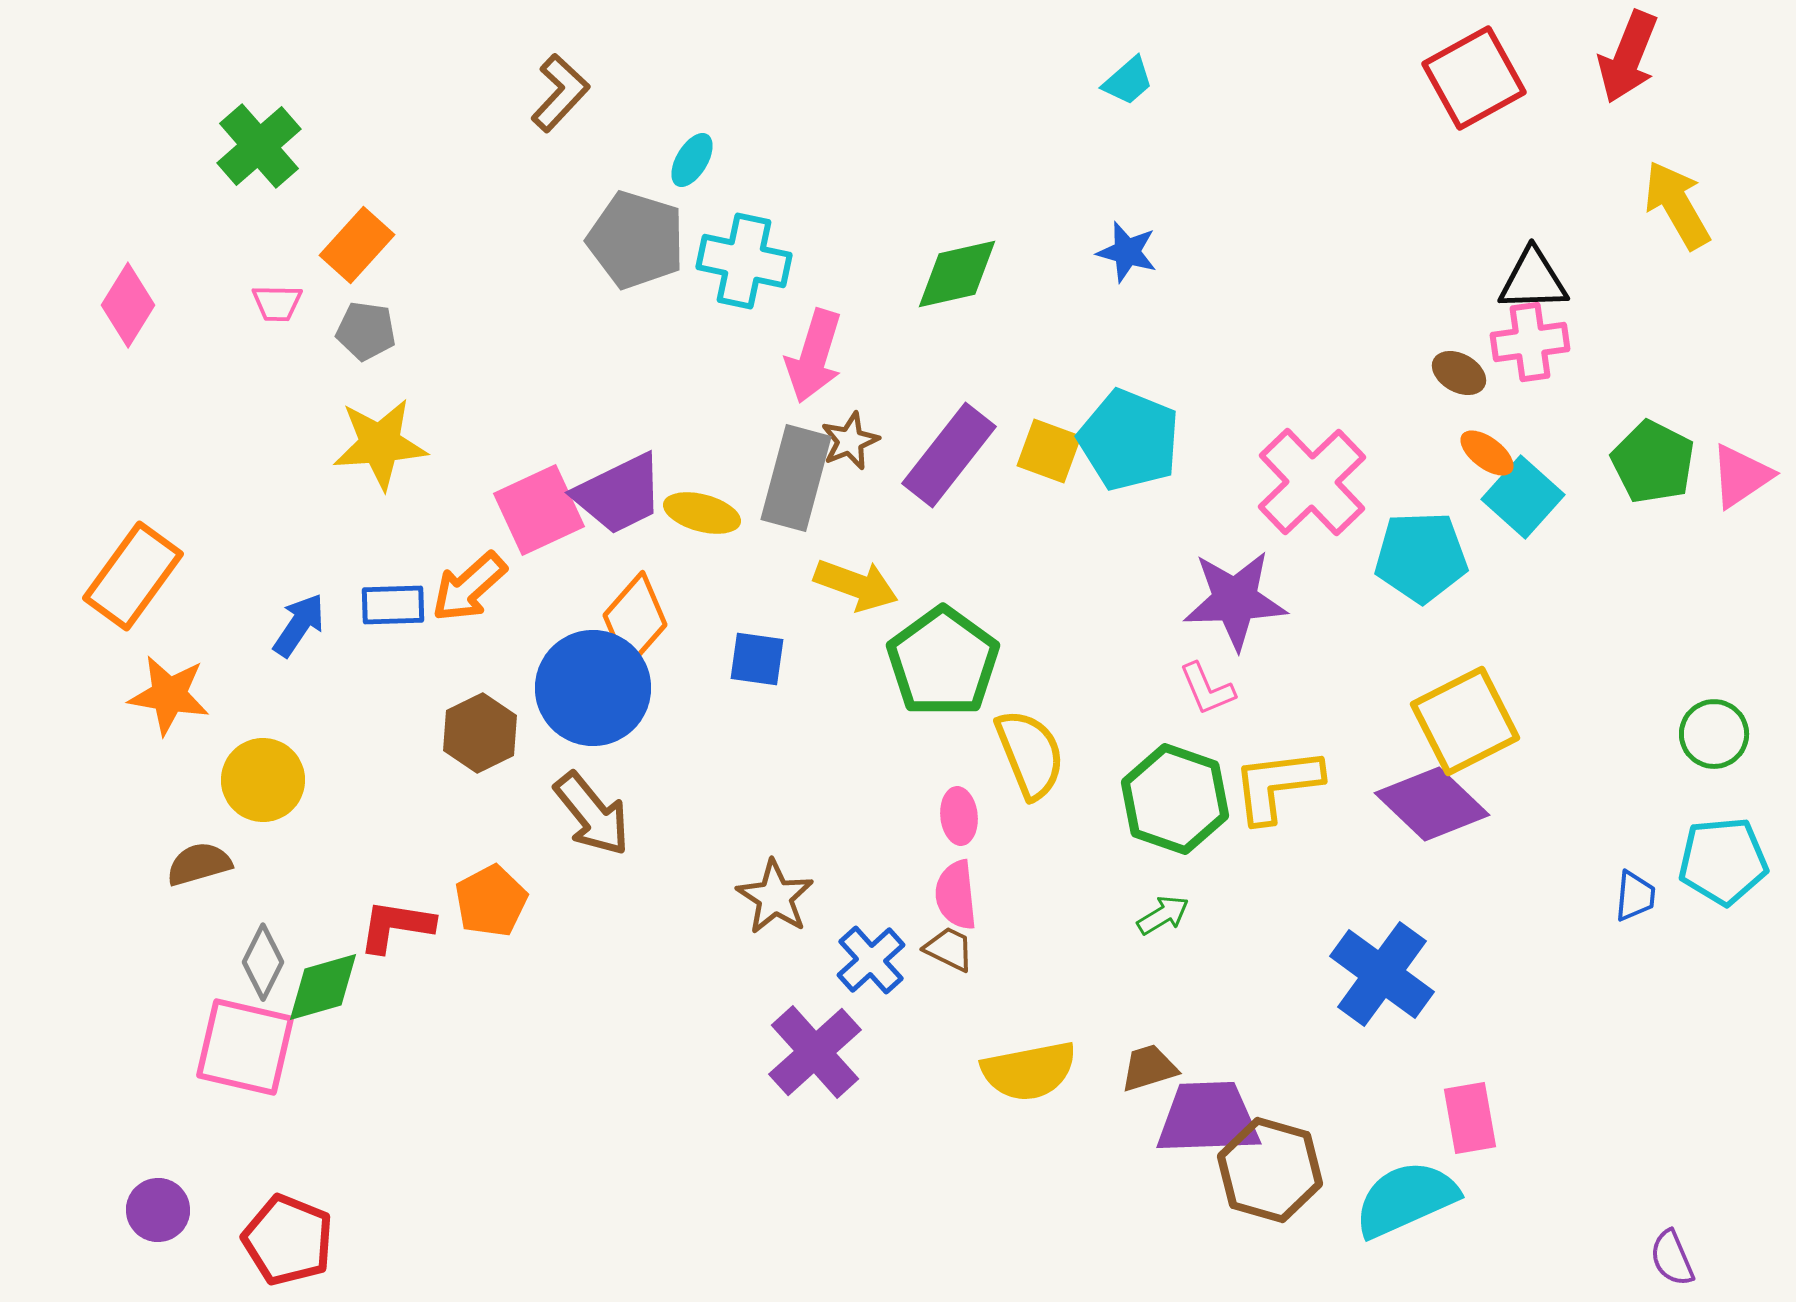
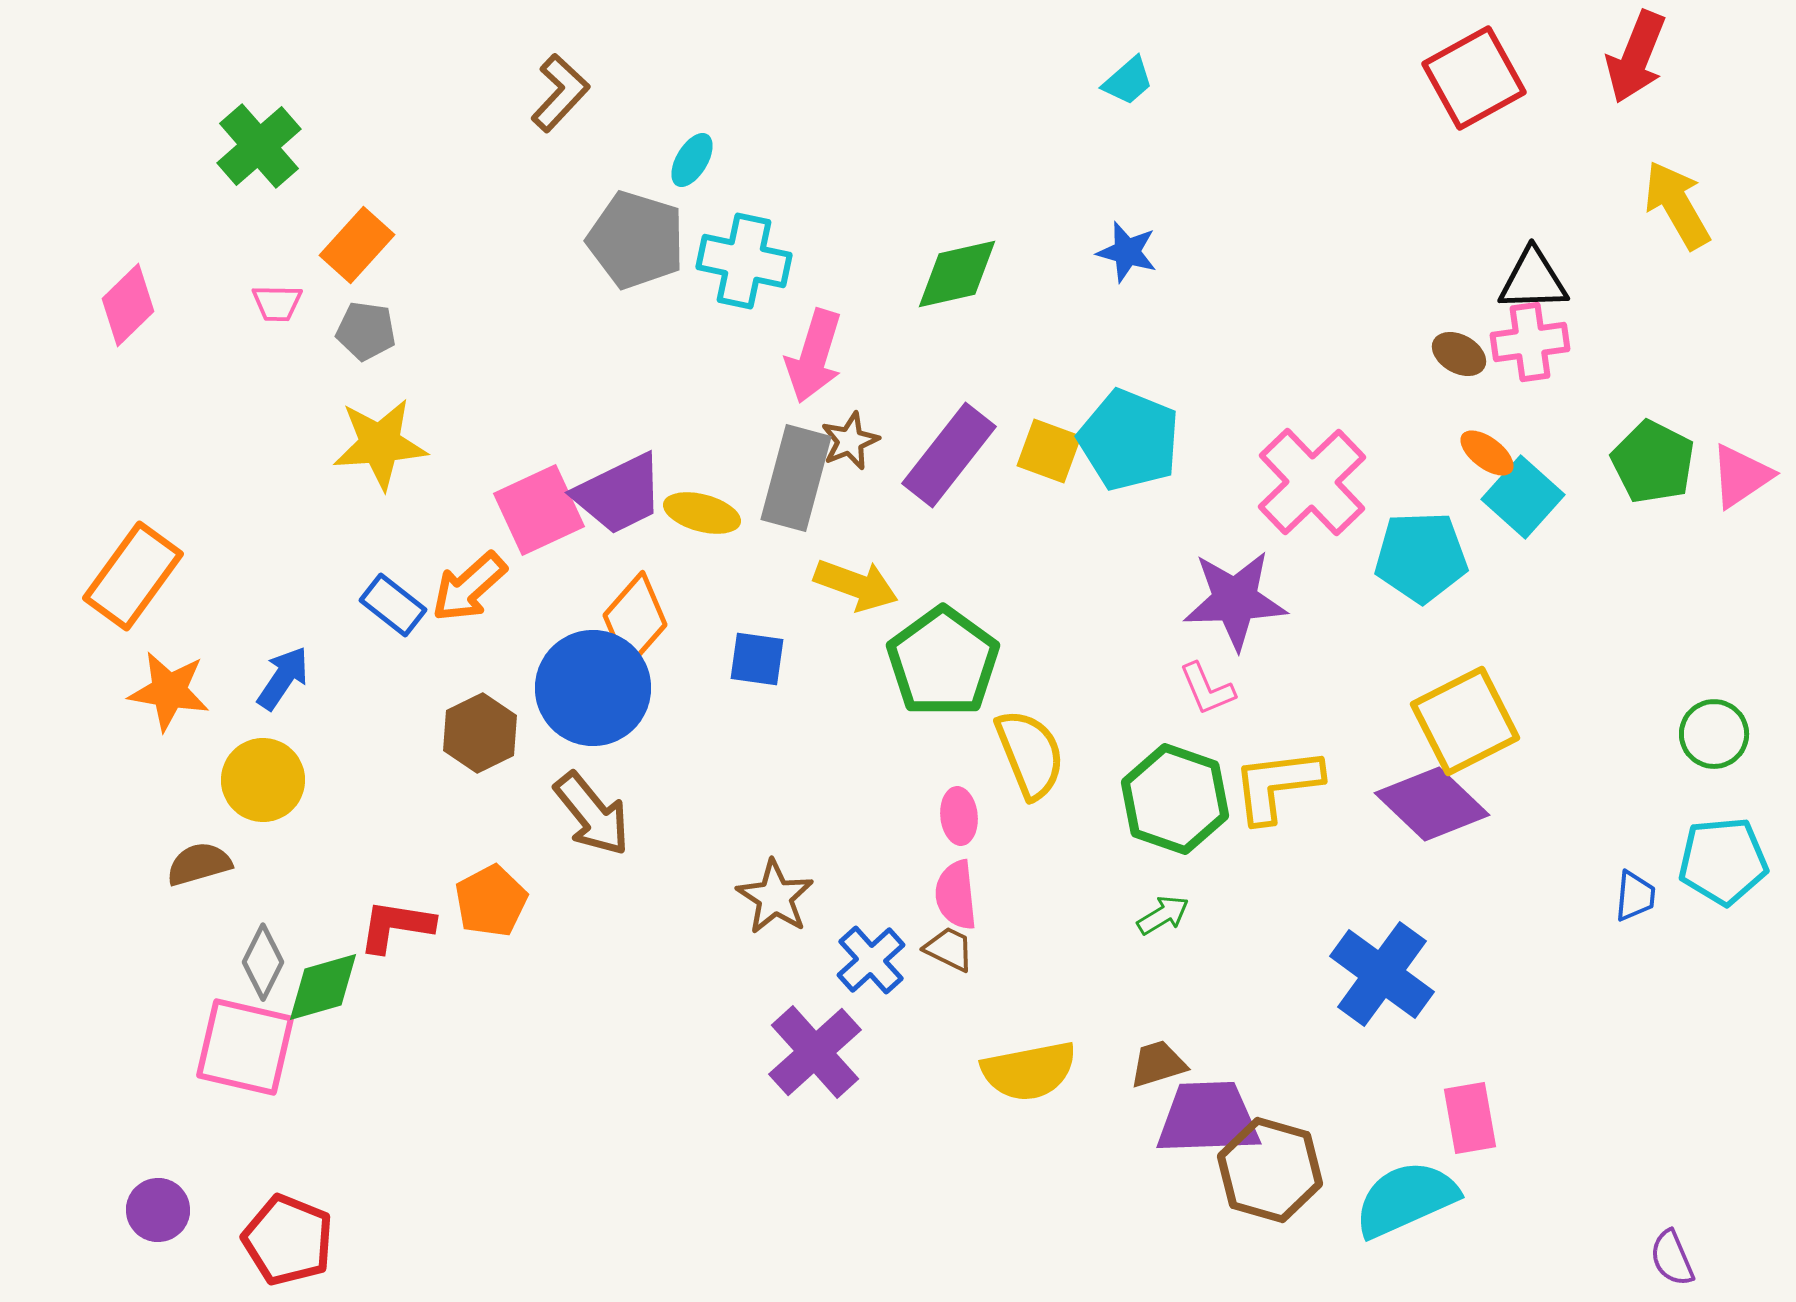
red arrow at (1628, 57): moved 8 px right
pink diamond at (128, 305): rotated 14 degrees clockwise
brown ellipse at (1459, 373): moved 19 px up
blue rectangle at (393, 605): rotated 40 degrees clockwise
blue arrow at (299, 625): moved 16 px left, 53 px down
orange star at (169, 695): moved 4 px up
brown trapezoid at (1149, 1068): moved 9 px right, 4 px up
